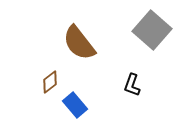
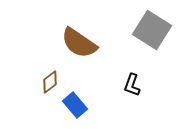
gray square: rotated 9 degrees counterclockwise
brown semicircle: rotated 18 degrees counterclockwise
